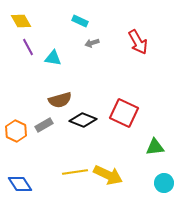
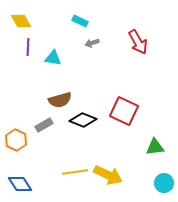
purple line: rotated 30 degrees clockwise
red square: moved 2 px up
orange hexagon: moved 9 px down
